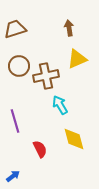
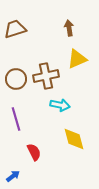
brown circle: moved 3 px left, 13 px down
cyan arrow: rotated 132 degrees clockwise
purple line: moved 1 px right, 2 px up
red semicircle: moved 6 px left, 3 px down
